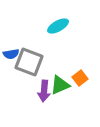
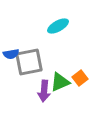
gray square: rotated 32 degrees counterclockwise
green triangle: moved 3 px up
